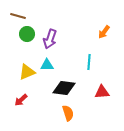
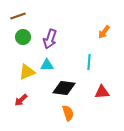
brown line: rotated 35 degrees counterclockwise
green circle: moved 4 px left, 3 px down
